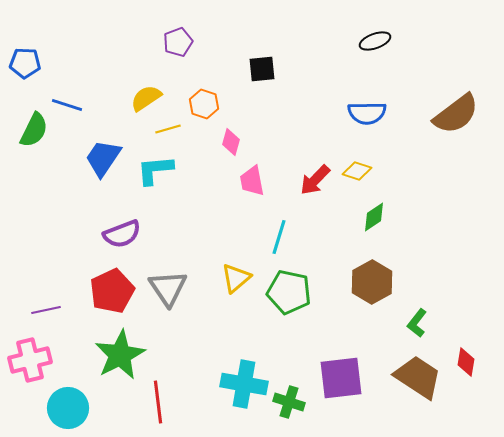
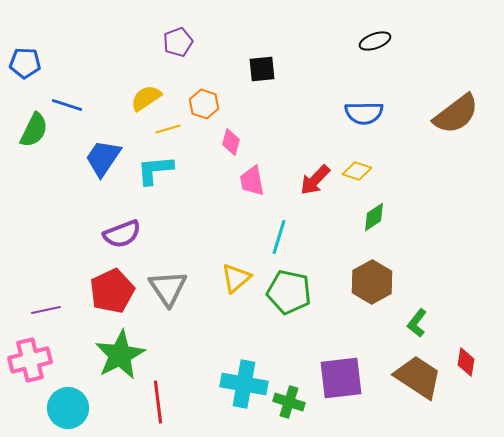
blue semicircle: moved 3 px left
